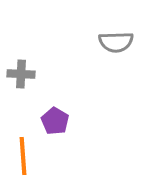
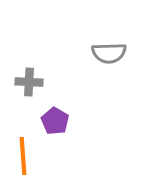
gray semicircle: moved 7 px left, 11 px down
gray cross: moved 8 px right, 8 px down
